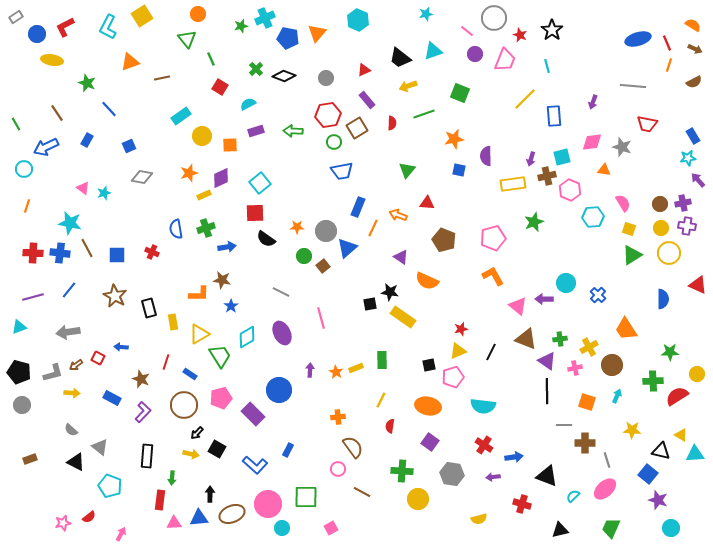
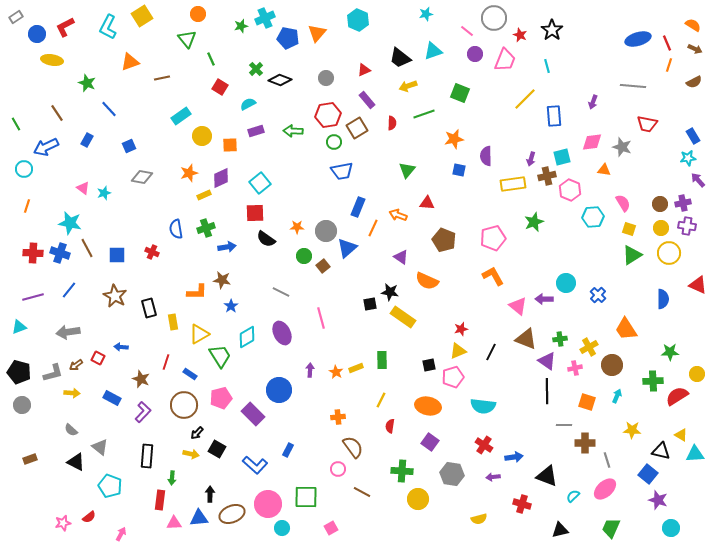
black diamond at (284, 76): moved 4 px left, 4 px down
blue cross at (60, 253): rotated 12 degrees clockwise
orange L-shape at (199, 294): moved 2 px left, 2 px up
